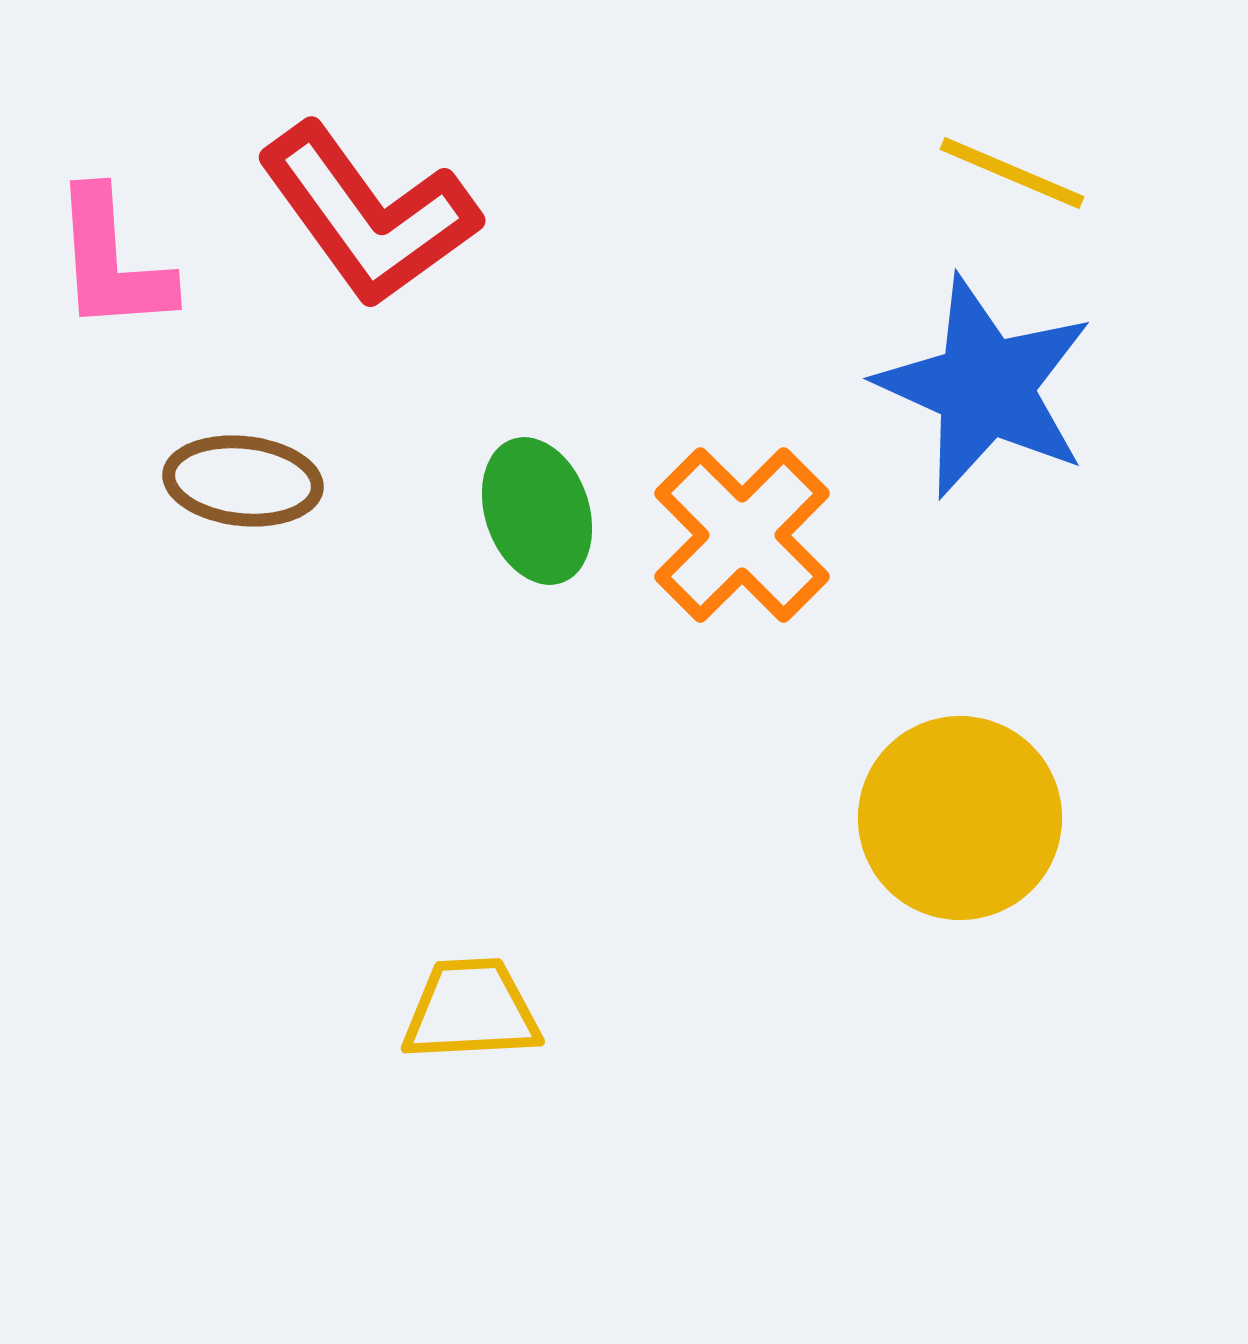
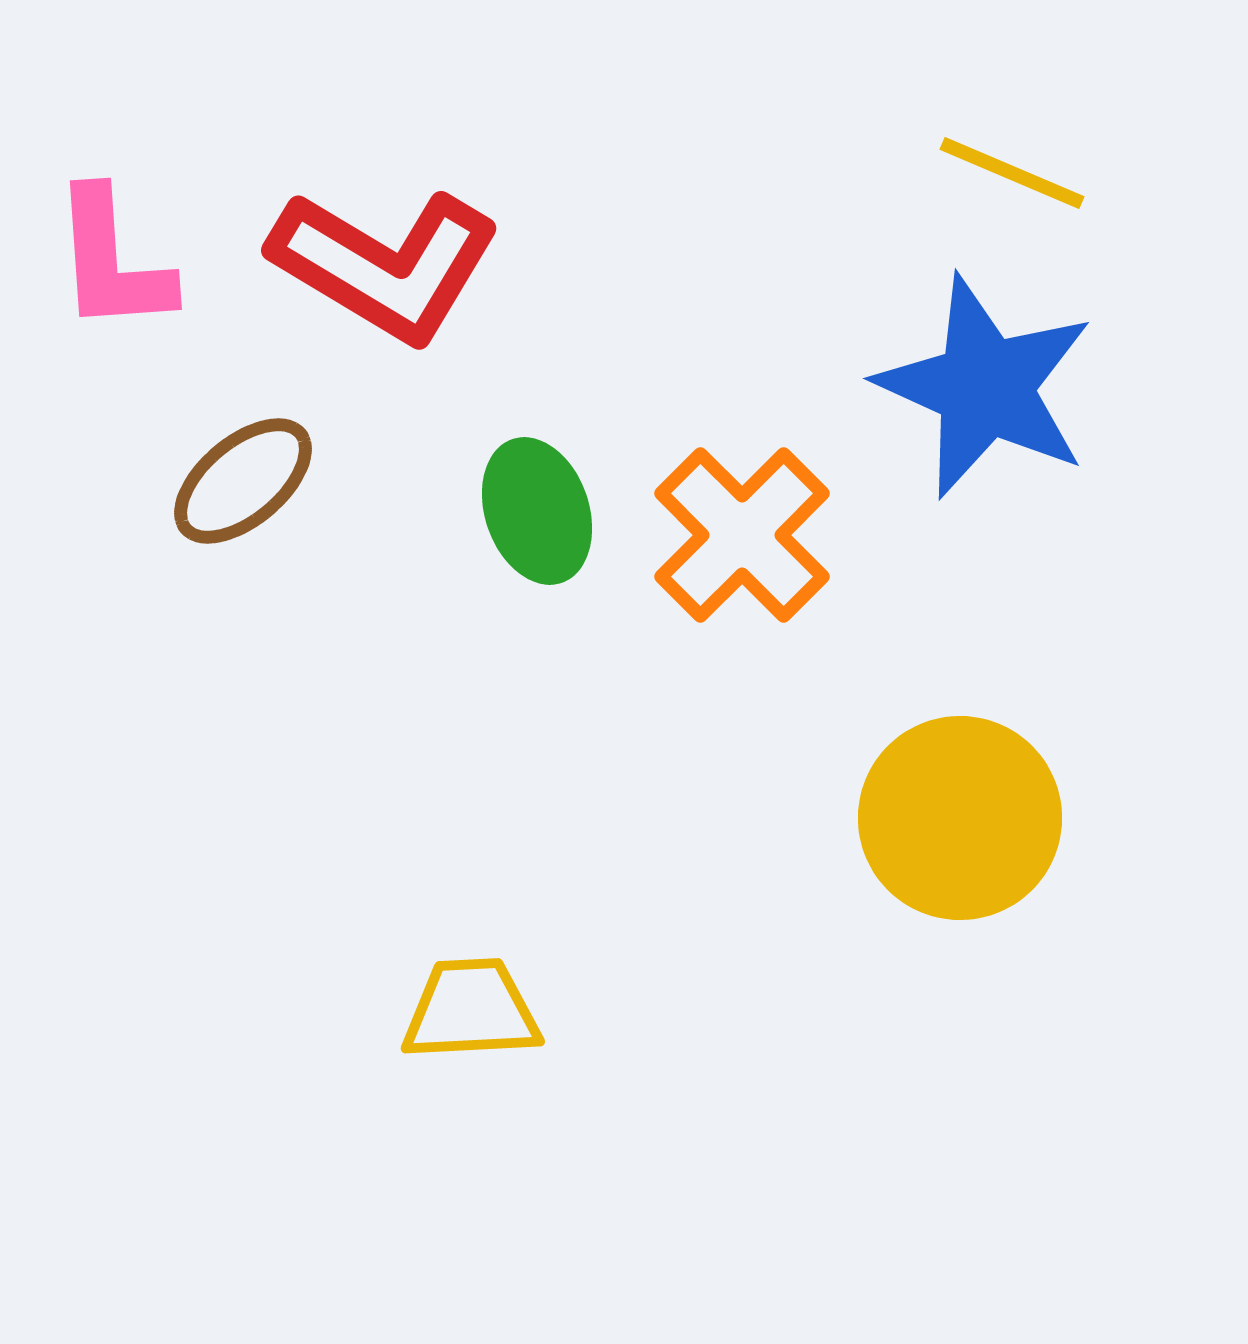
red L-shape: moved 17 px right, 50 px down; rotated 23 degrees counterclockwise
brown ellipse: rotated 46 degrees counterclockwise
